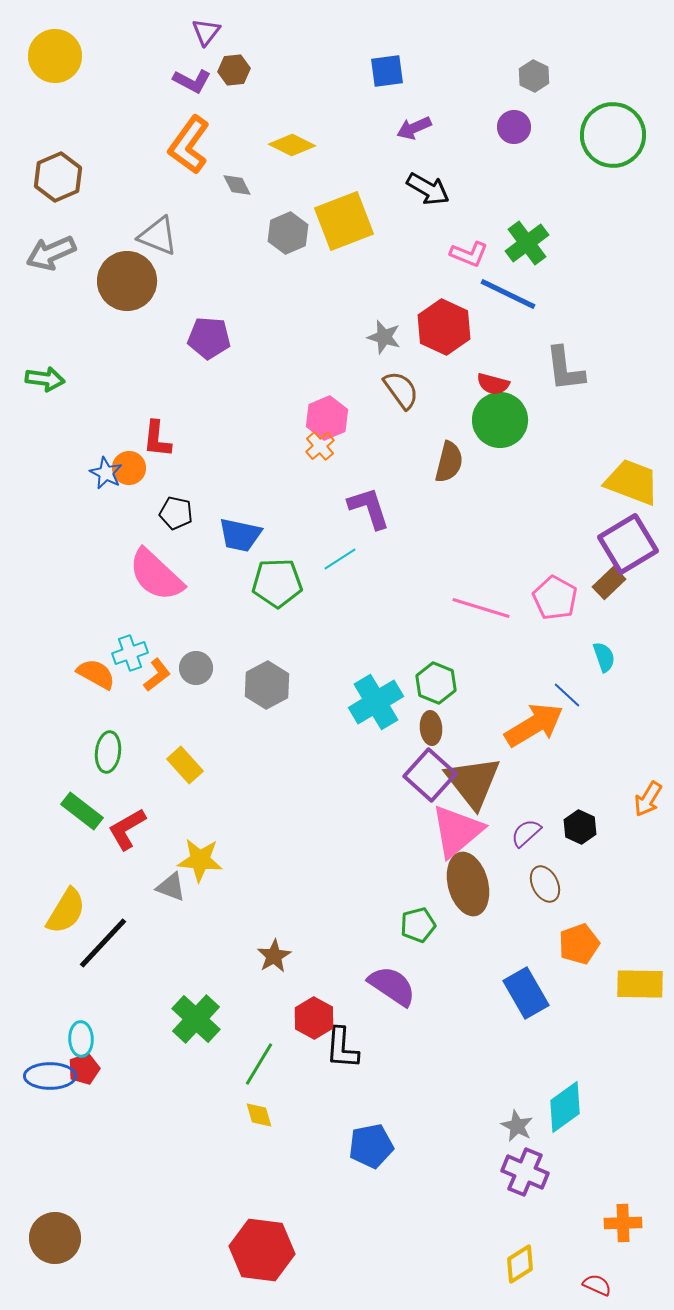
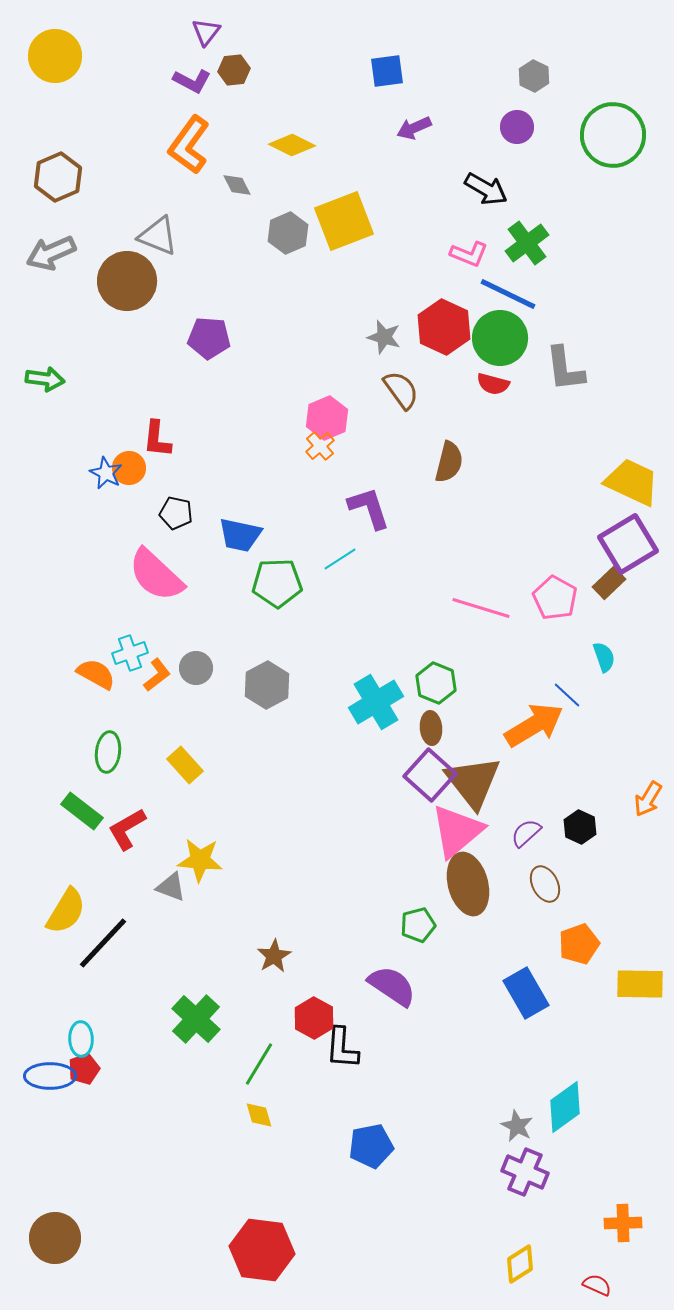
purple circle at (514, 127): moved 3 px right
black arrow at (428, 189): moved 58 px right
green circle at (500, 420): moved 82 px up
yellow trapezoid at (632, 482): rotated 4 degrees clockwise
